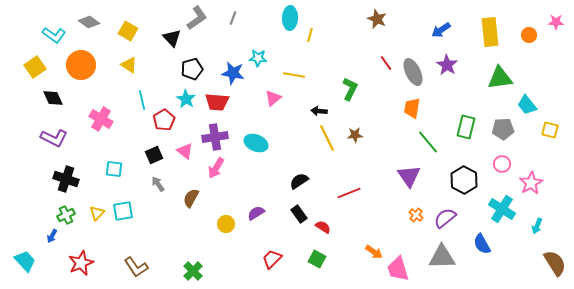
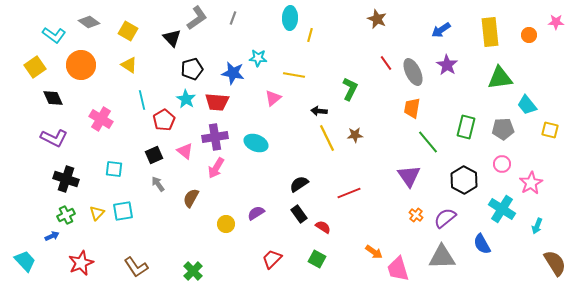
black semicircle at (299, 181): moved 3 px down
blue arrow at (52, 236): rotated 144 degrees counterclockwise
